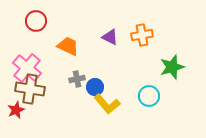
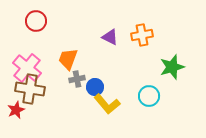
orange trapezoid: moved 13 px down; rotated 95 degrees counterclockwise
